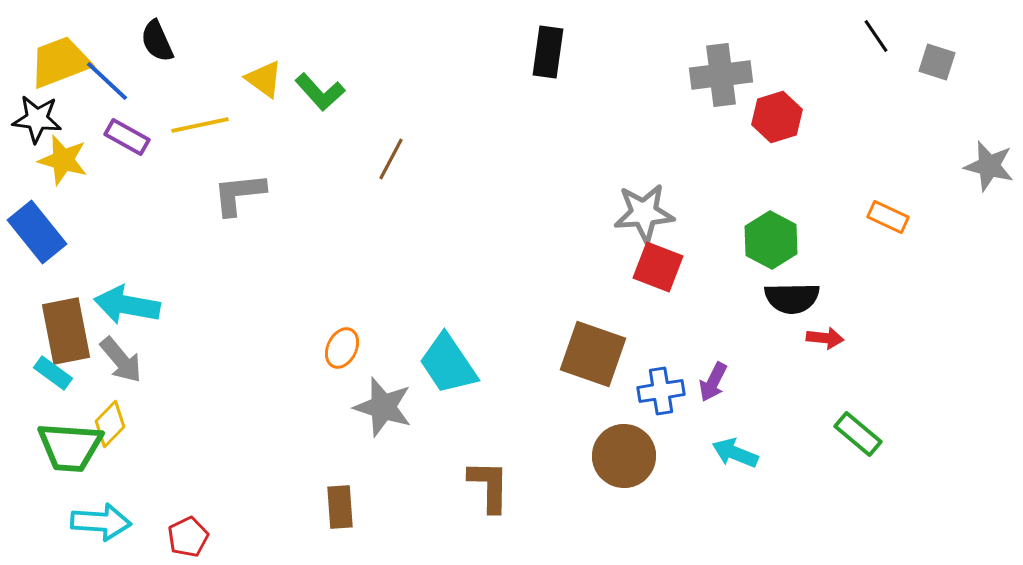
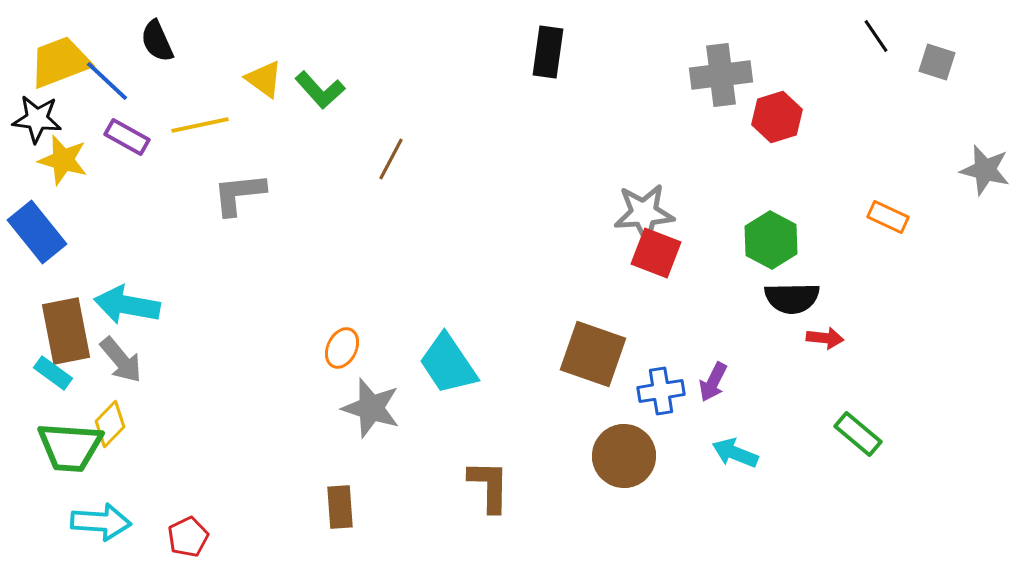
green L-shape at (320, 92): moved 2 px up
gray star at (989, 166): moved 4 px left, 4 px down
red square at (658, 267): moved 2 px left, 14 px up
gray star at (383, 407): moved 12 px left, 1 px down
